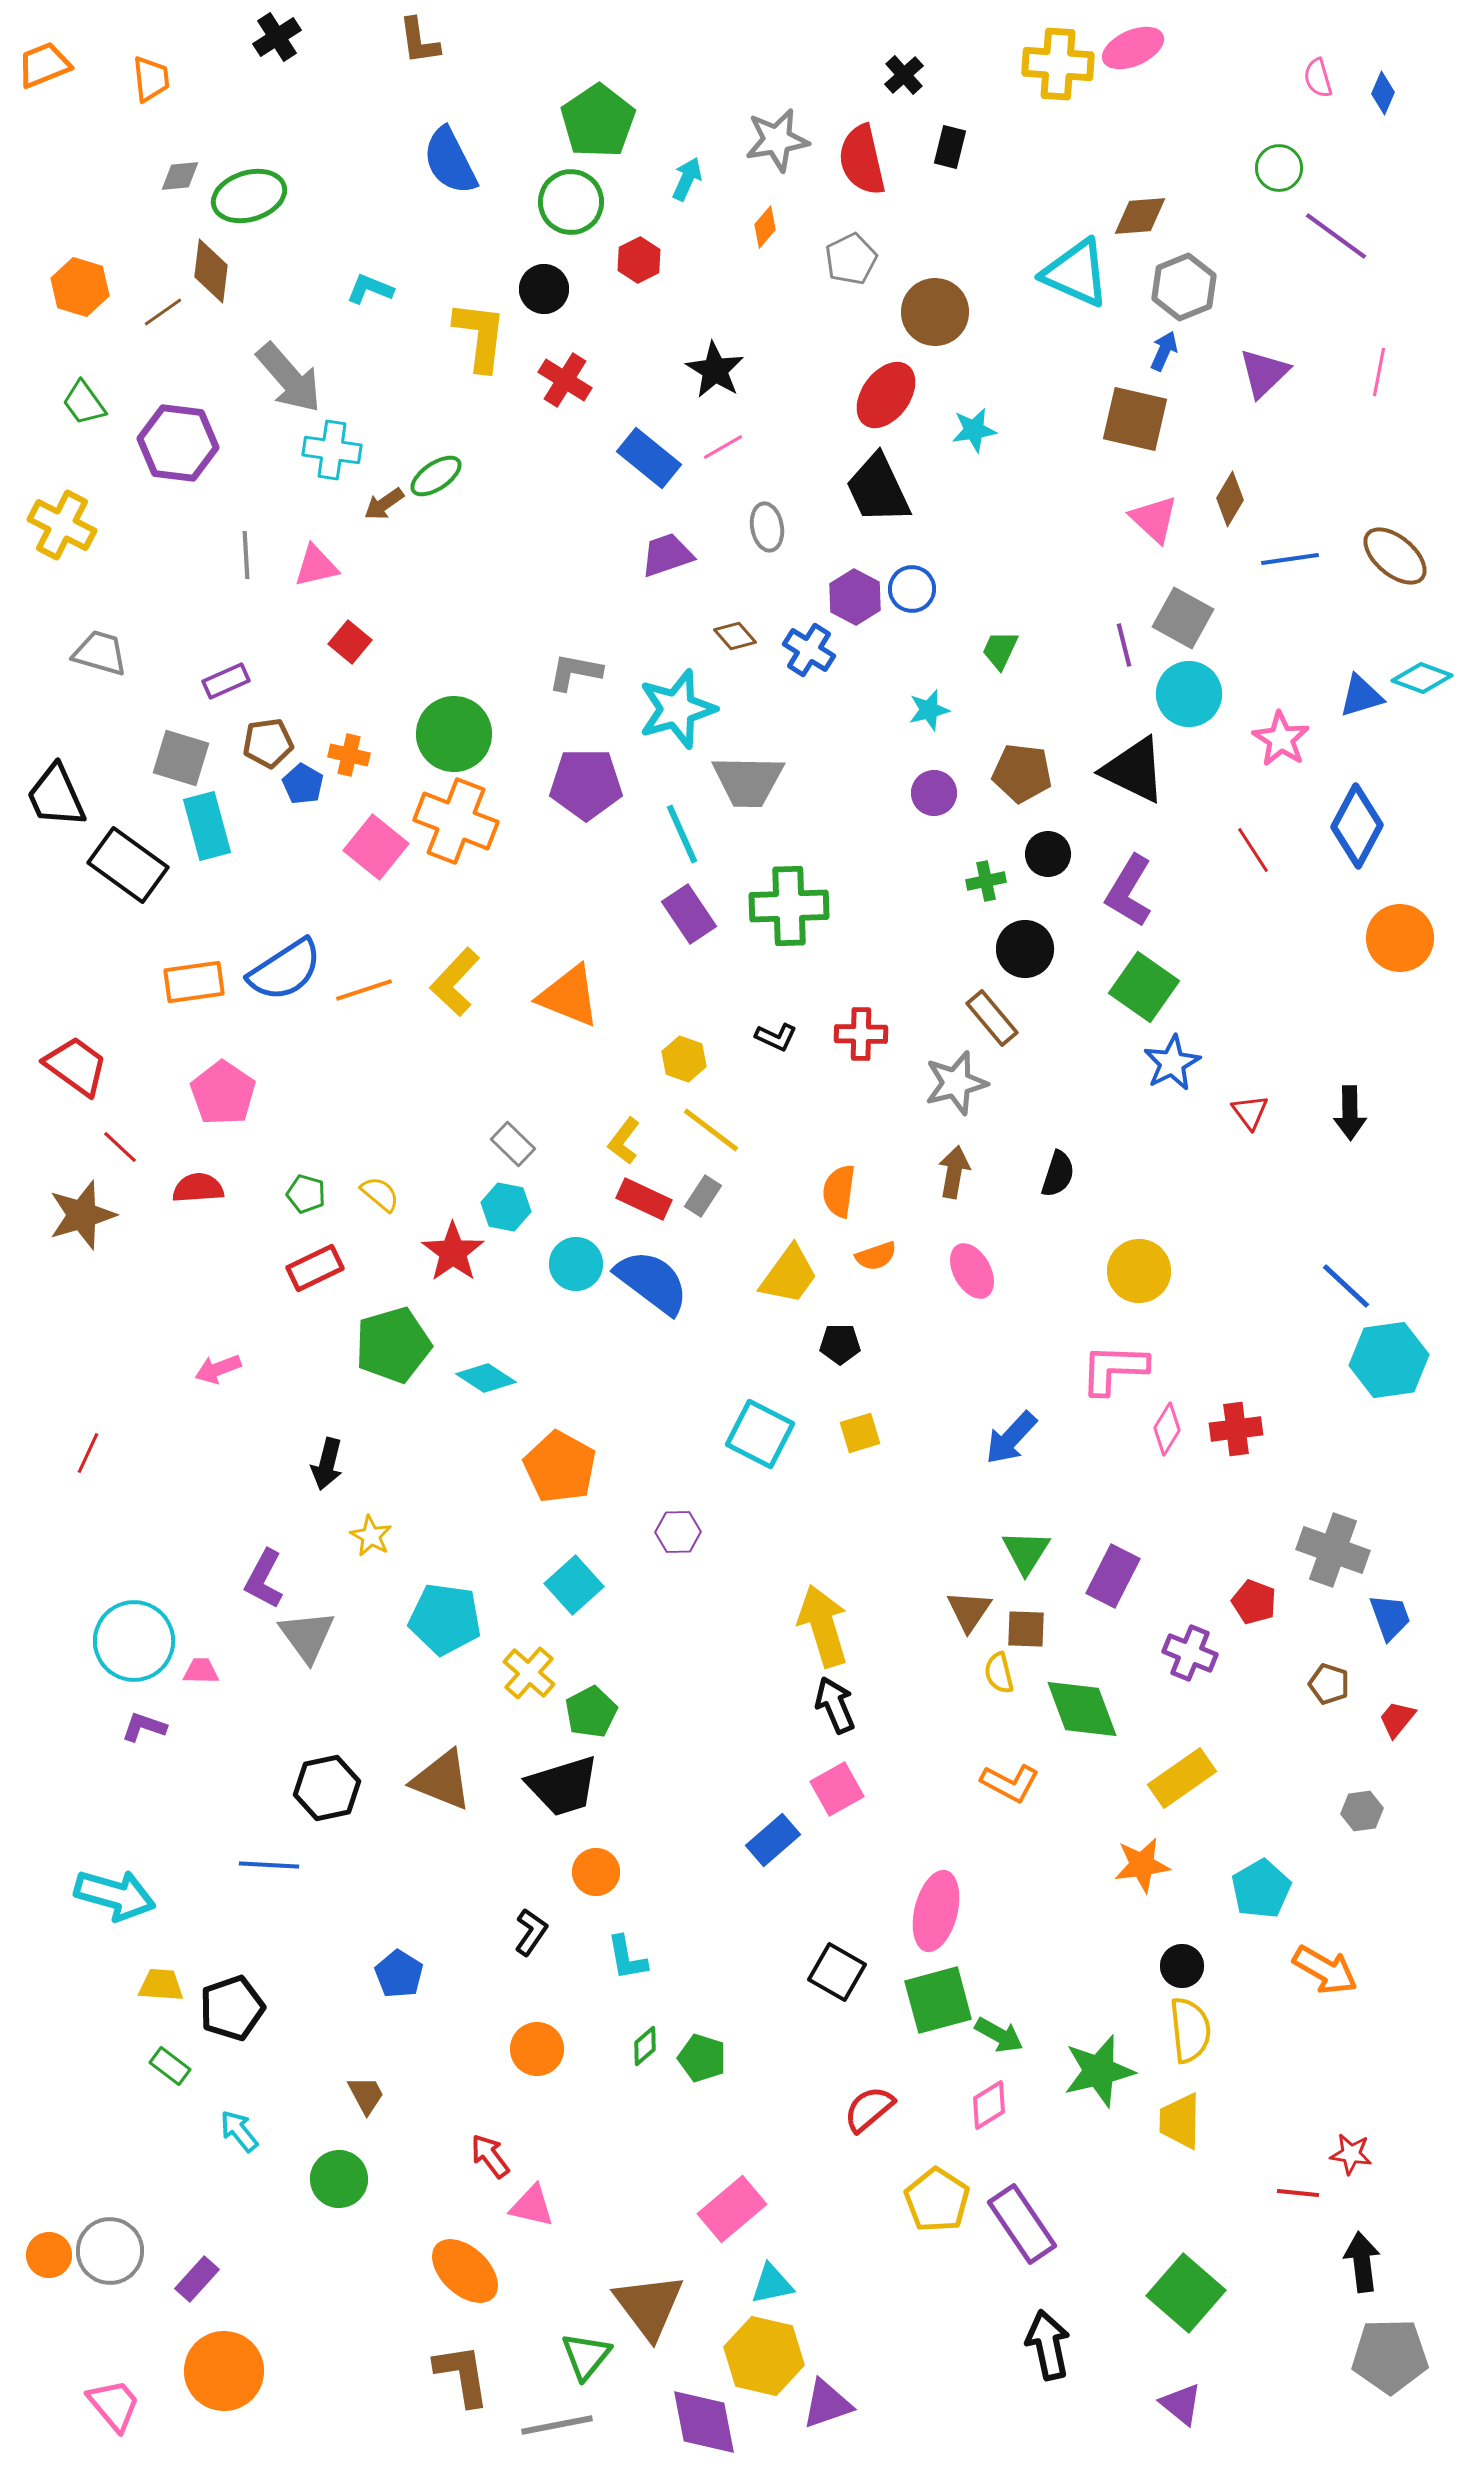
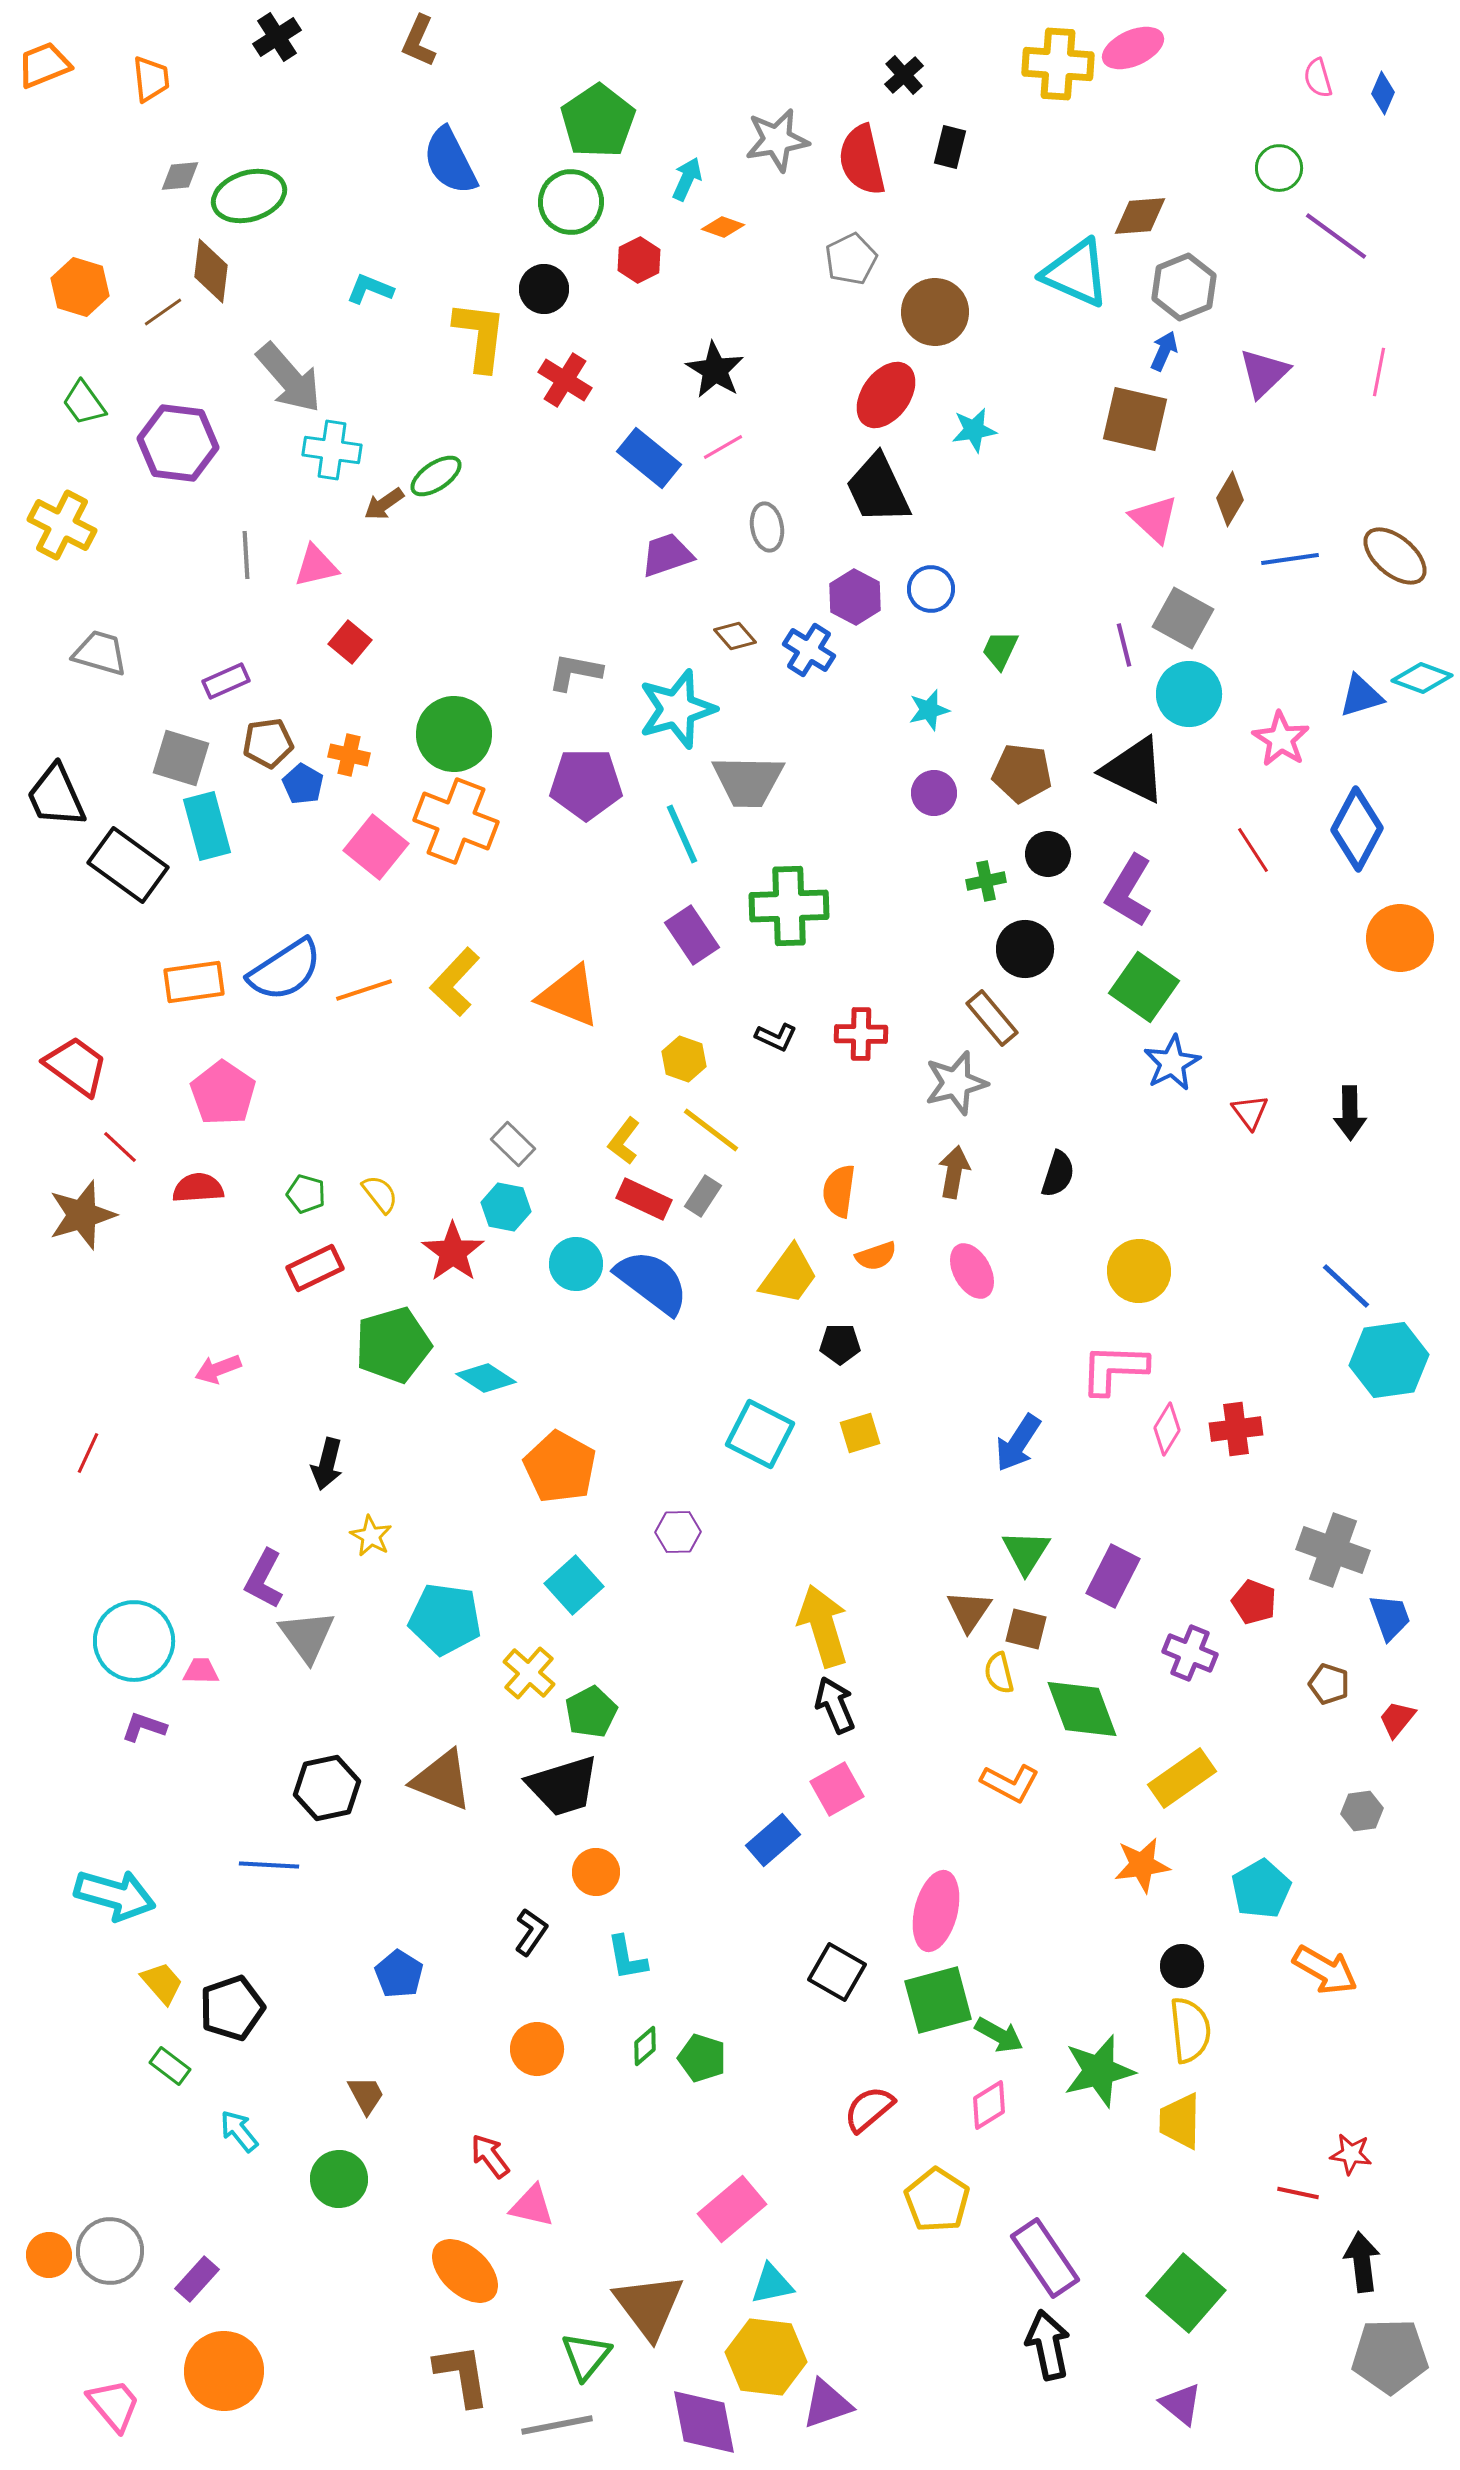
brown L-shape at (419, 41): rotated 32 degrees clockwise
orange diamond at (765, 227): moved 42 px left; rotated 69 degrees clockwise
blue circle at (912, 589): moved 19 px right
blue diamond at (1357, 826): moved 3 px down
purple rectangle at (689, 914): moved 3 px right, 21 px down
yellow semicircle at (380, 1194): rotated 12 degrees clockwise
blue arrow at (1011, 1438): moved 7 px right, 5 px down; rotated 10 degrees counterclockwise
brown square at (1026, 1629): rotated 12 degrees clockwise
yellow trapezoid at (161, 1985): moved 1 px right, 2 px up; rotated 45 degrees clockwise
red line at (1298, 2193): rotated 6 degrees clockwise
purple rectangle at (1022, 2224): moved 23 px right, 34 px down
yellow hexagon at (764, 2356): moved 2 px right, 1 px down; rotated 6 degrees counterclockwise
